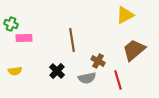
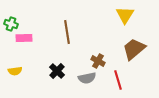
yellow triangle: rotated 30 degrees counterclockwise
brown line: moved 5 px left, 8 px up
brown trapezoid: moved 1 px up
